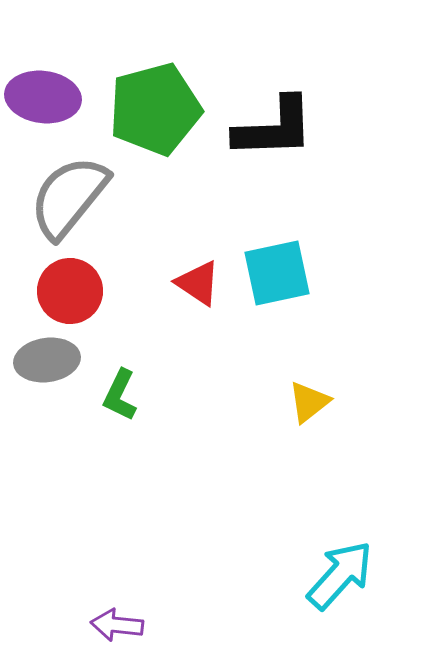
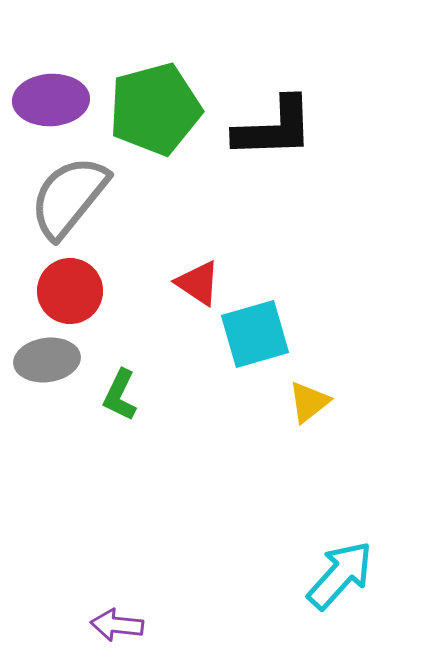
purple ellipse: moved 8 px right, 3 px down; rotated 10 degrees counterclockwise
cyan square: moved 22 px left, 61 px down; rotated 4 degrees counterclockwise
